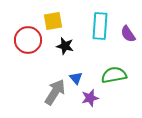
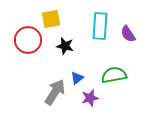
yellow square: moved 2 px left, 2 px up
blue triangle: moved 1 px right; rotated 32 degrees clockwise
